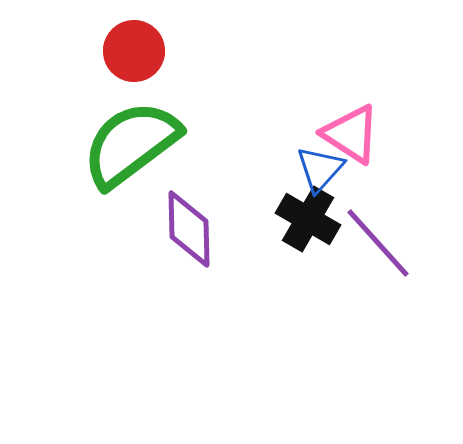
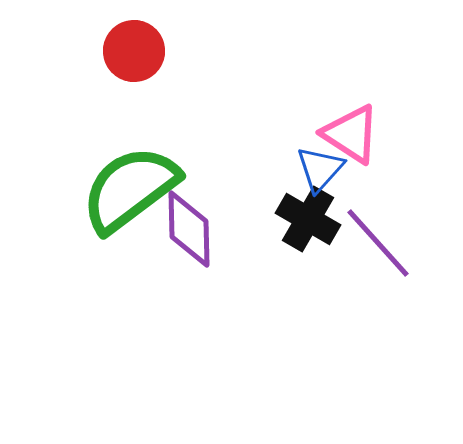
green semicircle: moved 1 px left, 45 px down
